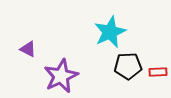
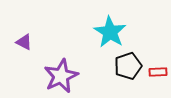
cyan star: rotated 16 degrees counterclockwise
purple triangle: moved 4 px left, 7 px up
black pentagon: rotated 16 degrees counterclockwise
